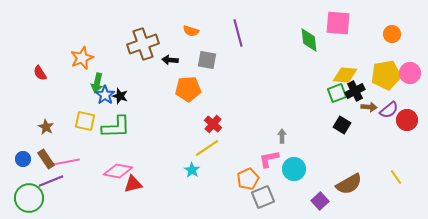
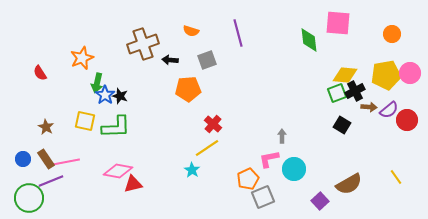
gray square at (207, 60): rotated 30 degrees counterclockwise
